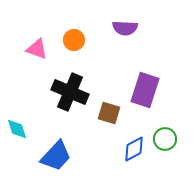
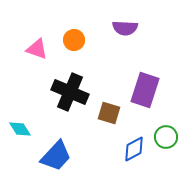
cyan diamond: moved 3 px right; rotated 15 degrees counterclockwise
green circle: moved 1 px right, 2 px up
